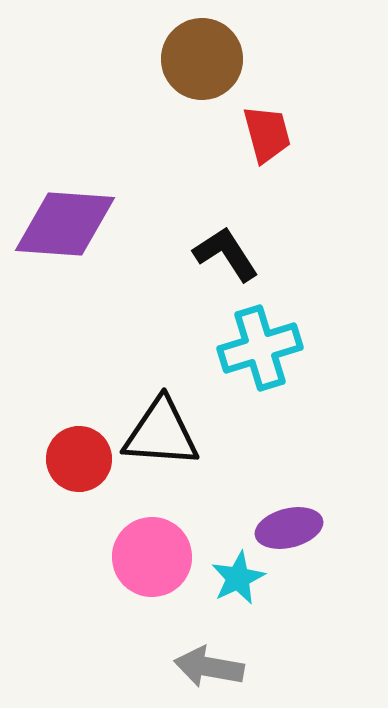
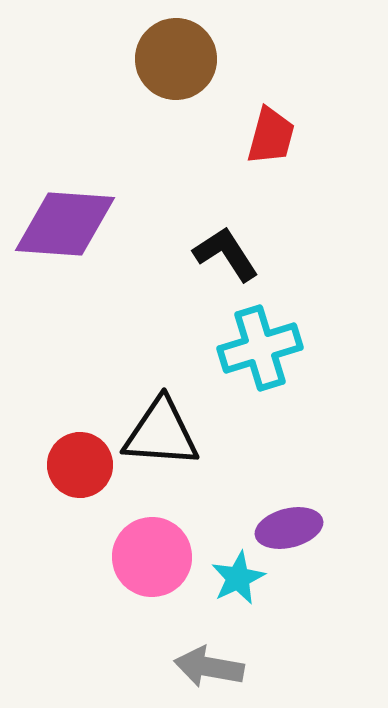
brown circle: moved 26 px left
red trapezoid: moved 4 px right, 2 px down; rotated 30 degrees clockwise
red circle: moved 1 px right, 6 px down
